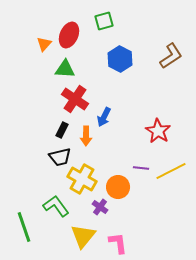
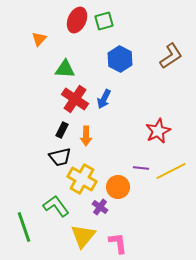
red ellipse: moved 8 px right, 15 px up
orange triangle: moved 5 px left, 5 px up
blue arrow: moved 18 px up
red star: rotated 15 degrees clockwise
